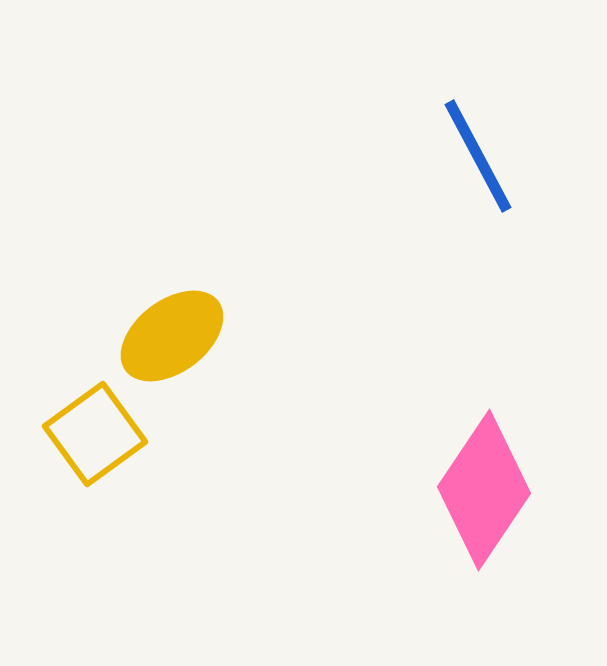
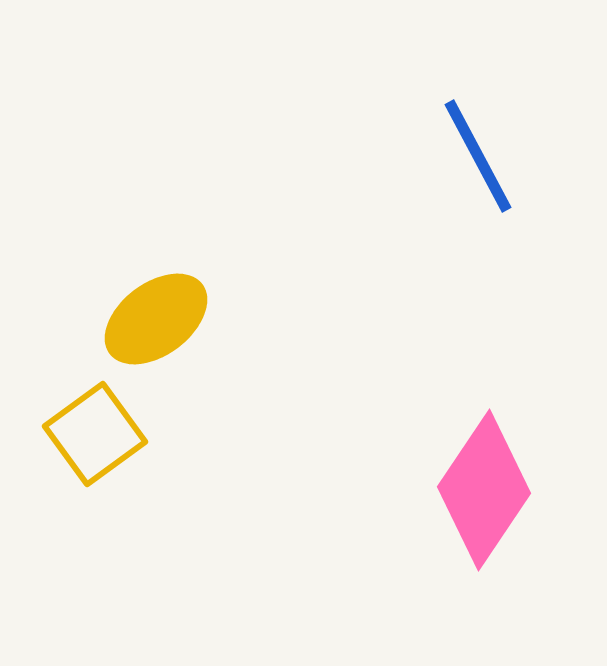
yellow ellipse: moved 16 px left, 17 px up
